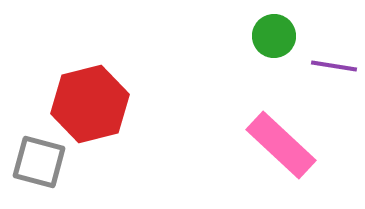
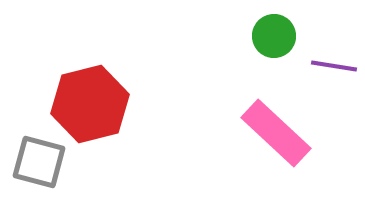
pink rectangle: moved 5 px left, 12 px up
